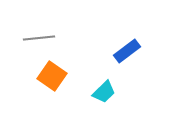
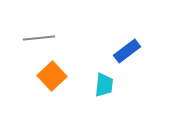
orange square: rotated 12 degrees clockwise
cyan trapezoid: moved 7 px up; rotated 40 degrees counterclockwise
